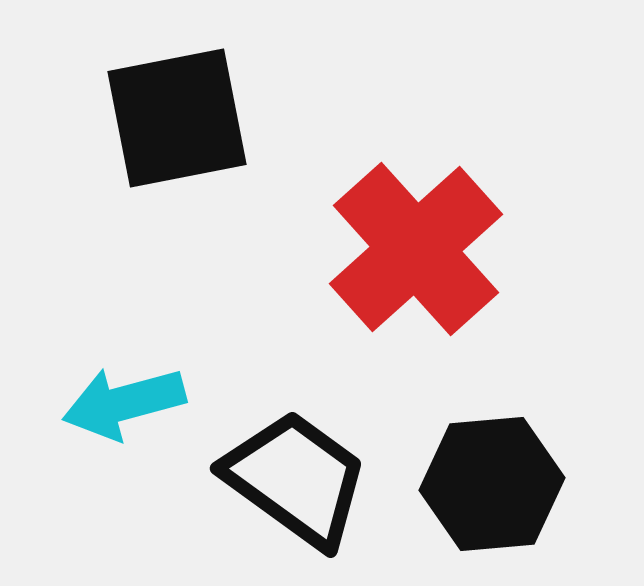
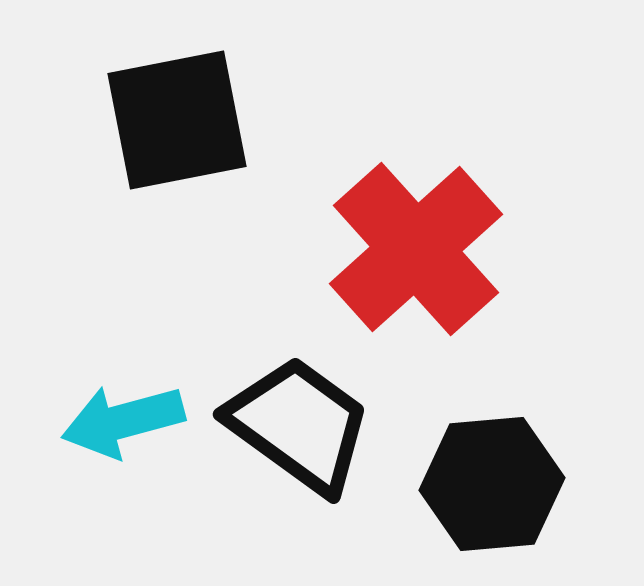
black square: moved 2 px down
cyan arrow: moved 1 px left, 18 px down
black trapezoid: moved 3 px right, 54 px up
